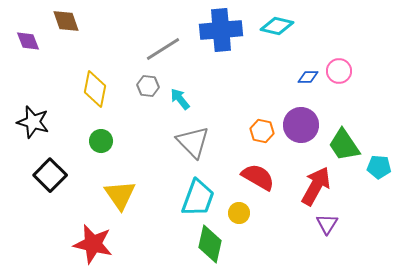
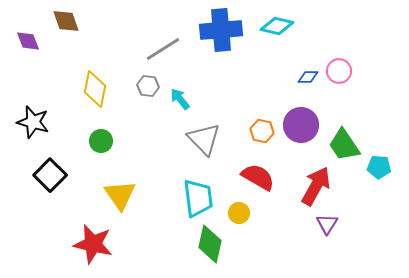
gray triangle: moved 11 px right, 3 px up
cyan trapezoid: rotated 27 degrees counterclockwise
